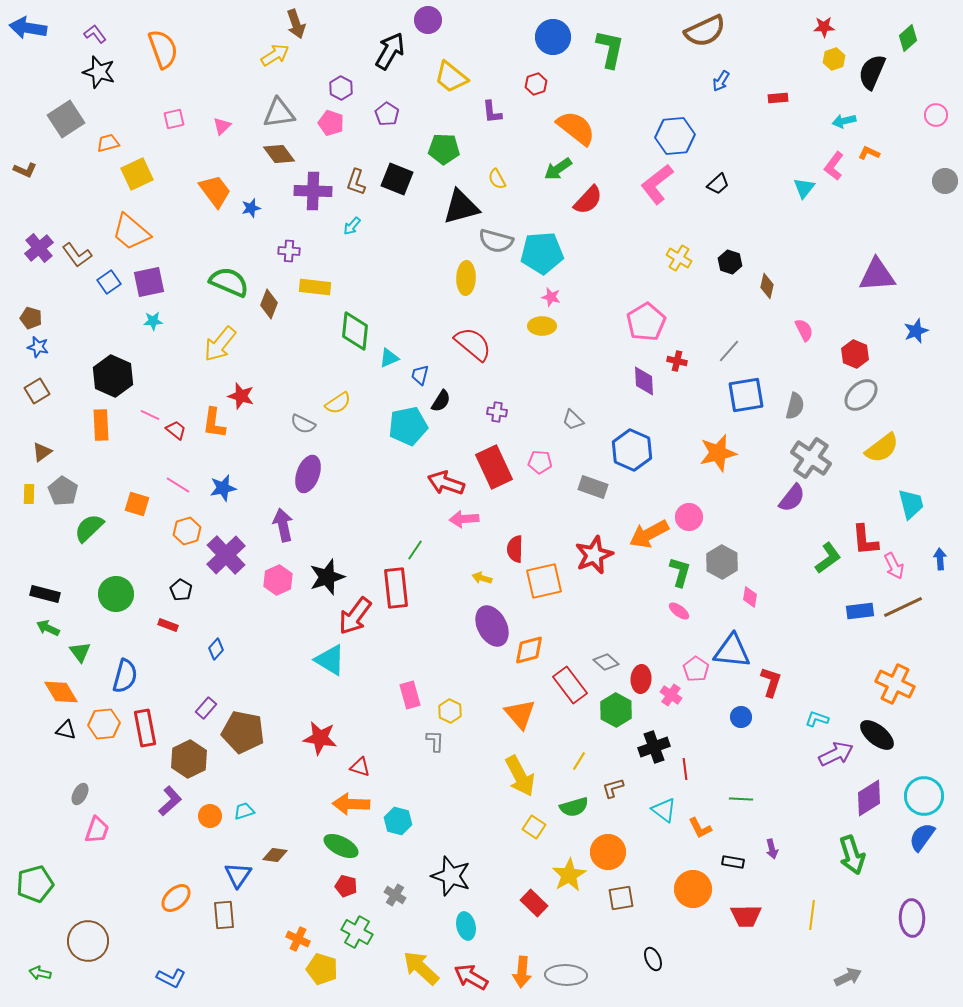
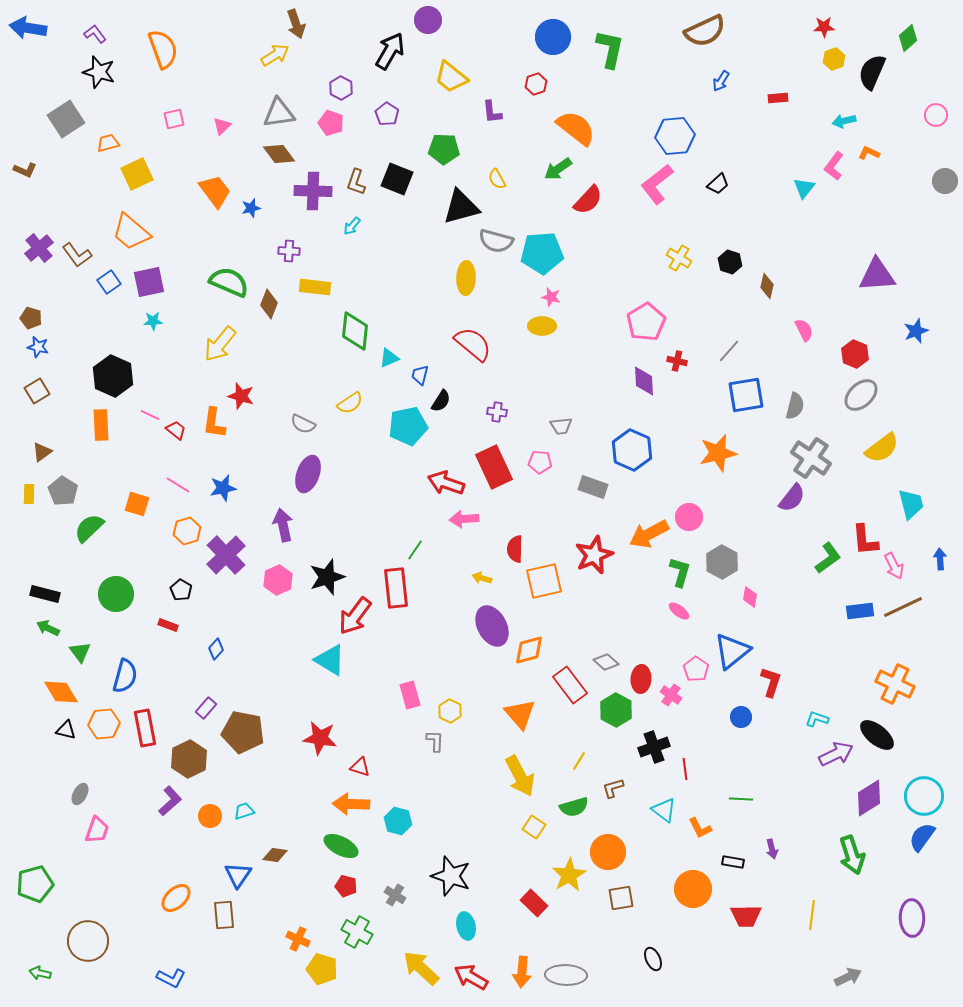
yellow semicircle at (338, 403): moved 12 px right
gray trapezoid at (573, 420): moved 12 px left, 6 px down; rotated 50 degrees counterclockwise
blue triangle at (732, 651): rotated 45 degrees counterclockwise
